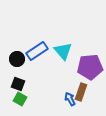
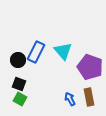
blue rectangle: moved 1 px left, 1 px down; rotated 30 degrees counterclockwise
black circle: moved 1 px right, 1 px down
purple pentagon: rotated 25 degrees clockwise
black square: moved 1 px right
brown rectangle: moved 8 px right, 5 px down; rotated 30 degrees counterclockwise
